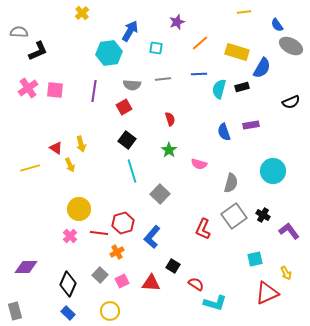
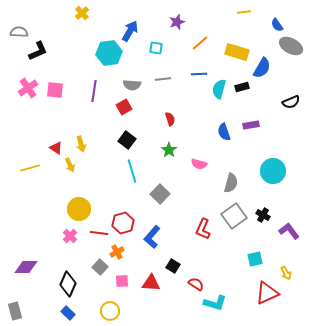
gray square at (100, 275): moved 8 px up
pink square at (122, 281): rotated 24 degrees clockwise
